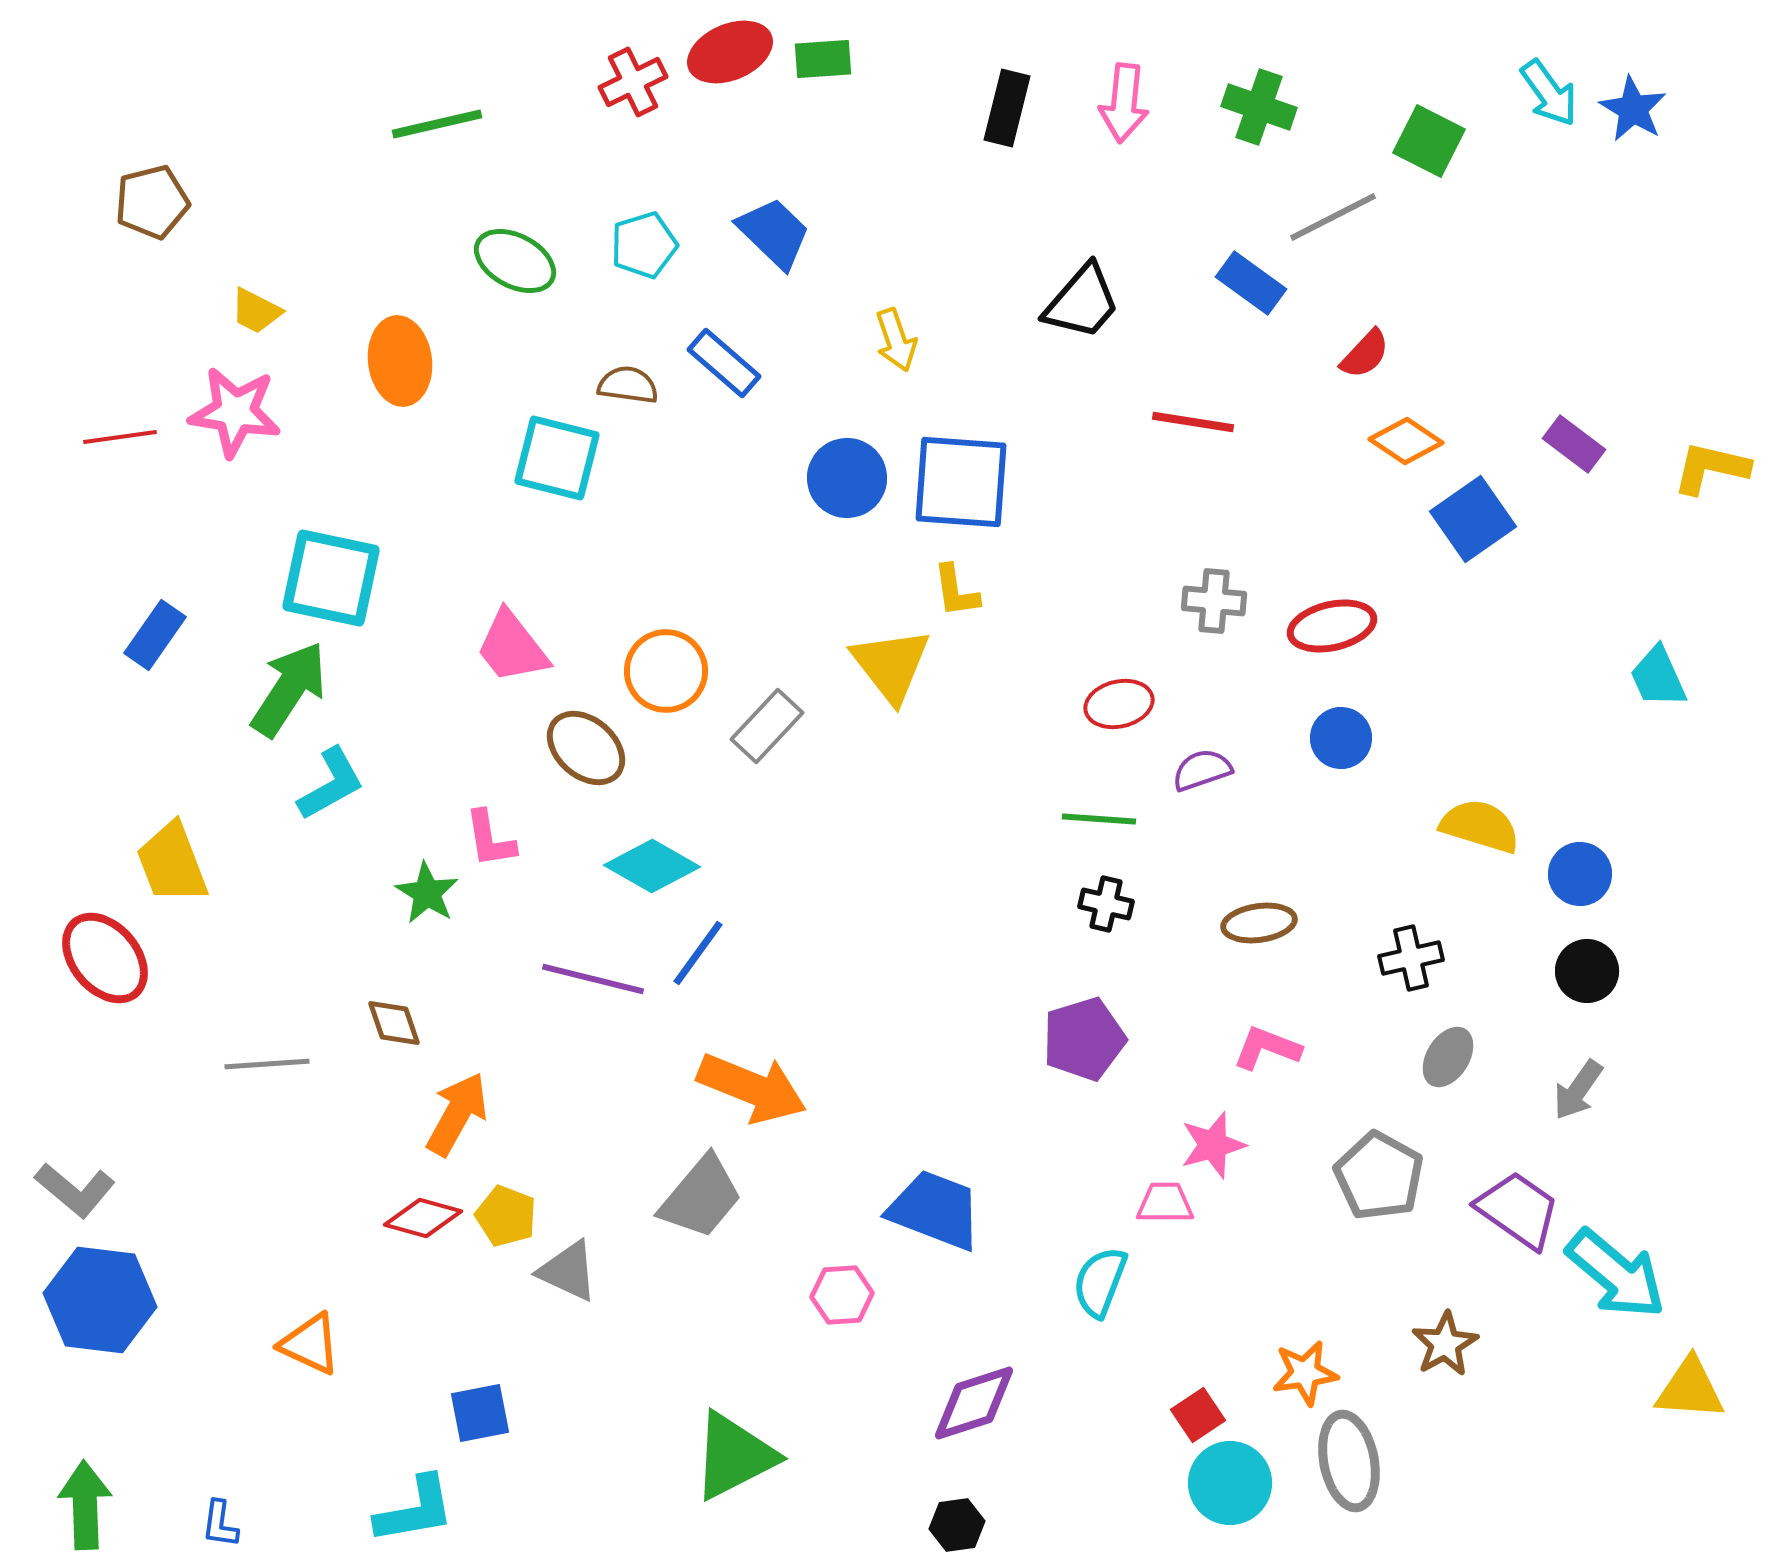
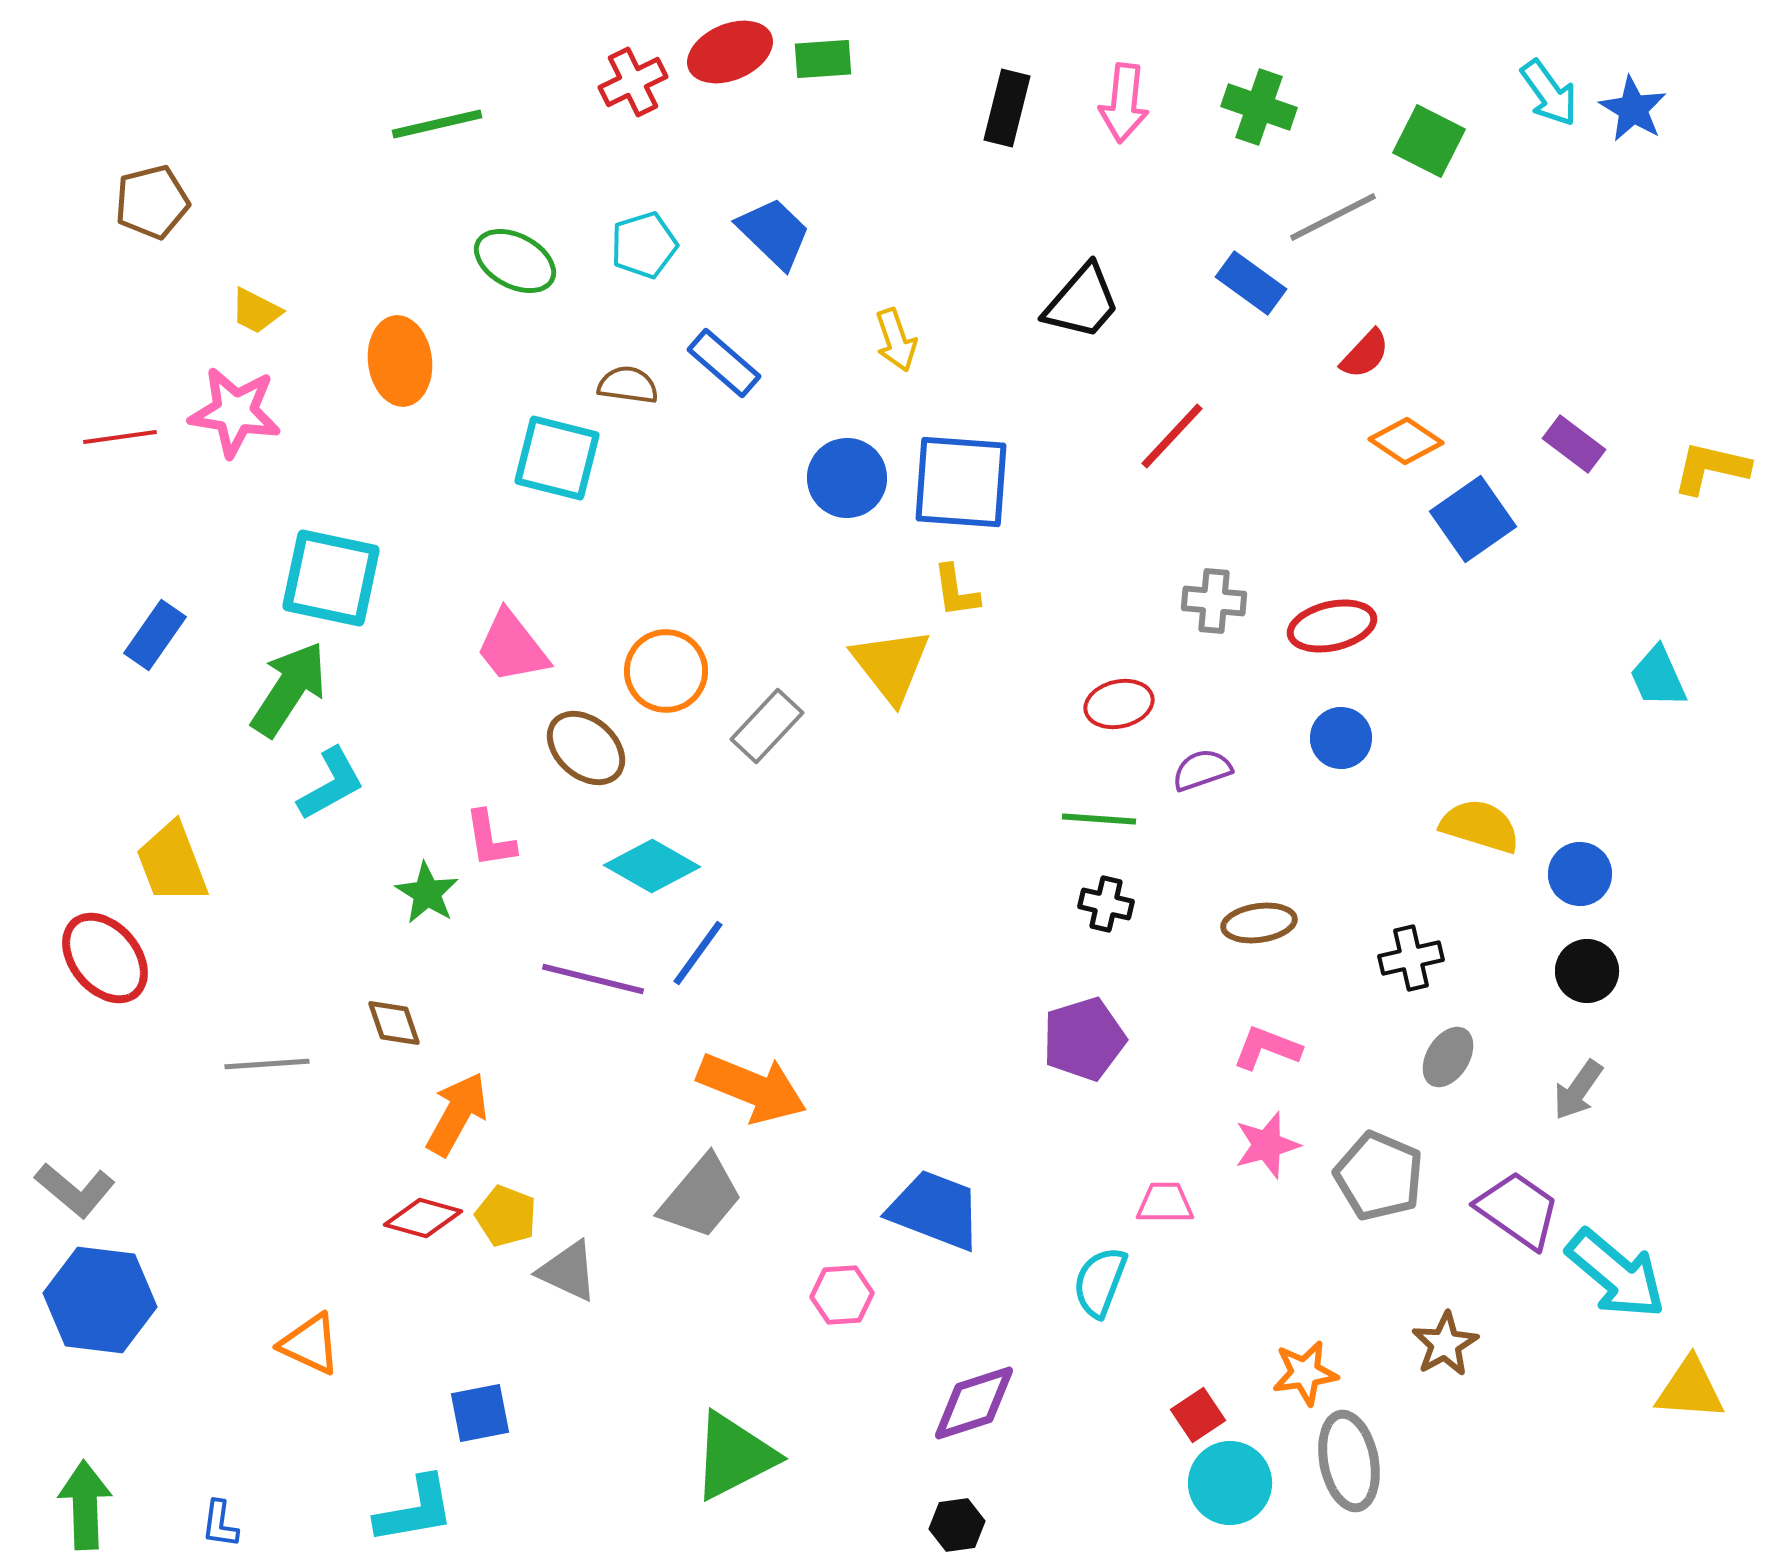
red line at (1193, 422): moved 21 px left, 14 px down; rotated 56 degrees counterclockwise
pink star at (1213, 1145): moved 54 px right
gray pentagon at (1379, 1176): rotated 6 degrees counterclockwise
